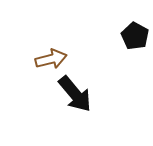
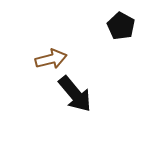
black pentagon: moved 14 px left, 10 px up
